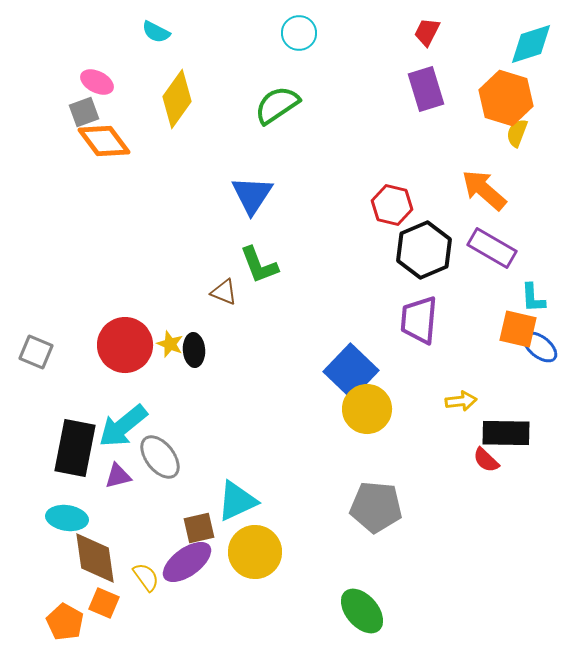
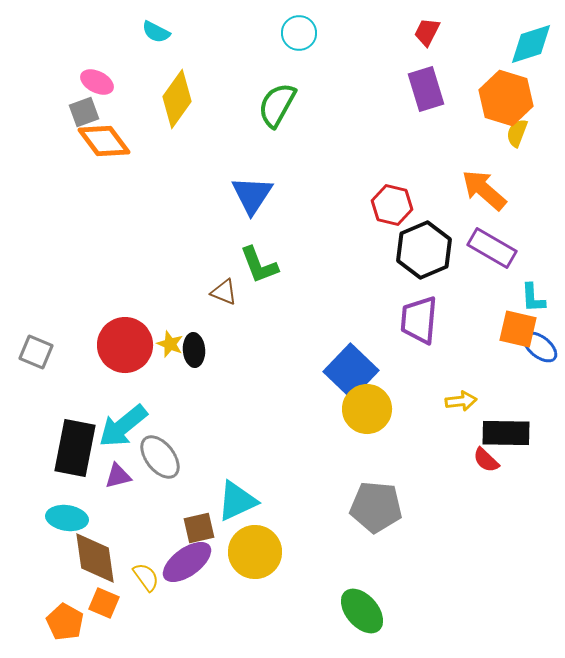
green semicircle at (277, 105): rotated 27 degrees counterclockwise
